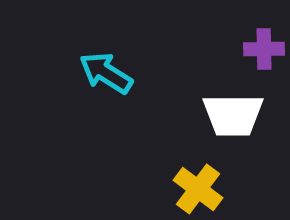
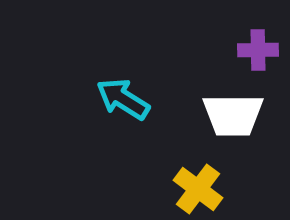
purple cross: moved 6 px left, 1 px down
cyan arrow: moved 17 px right, 26 px down
